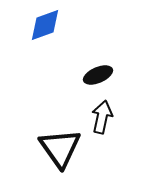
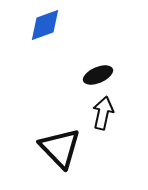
black arrow: moved 1 px right, 4 px up
black triangle: rotated 9 degrees counterclockwise
